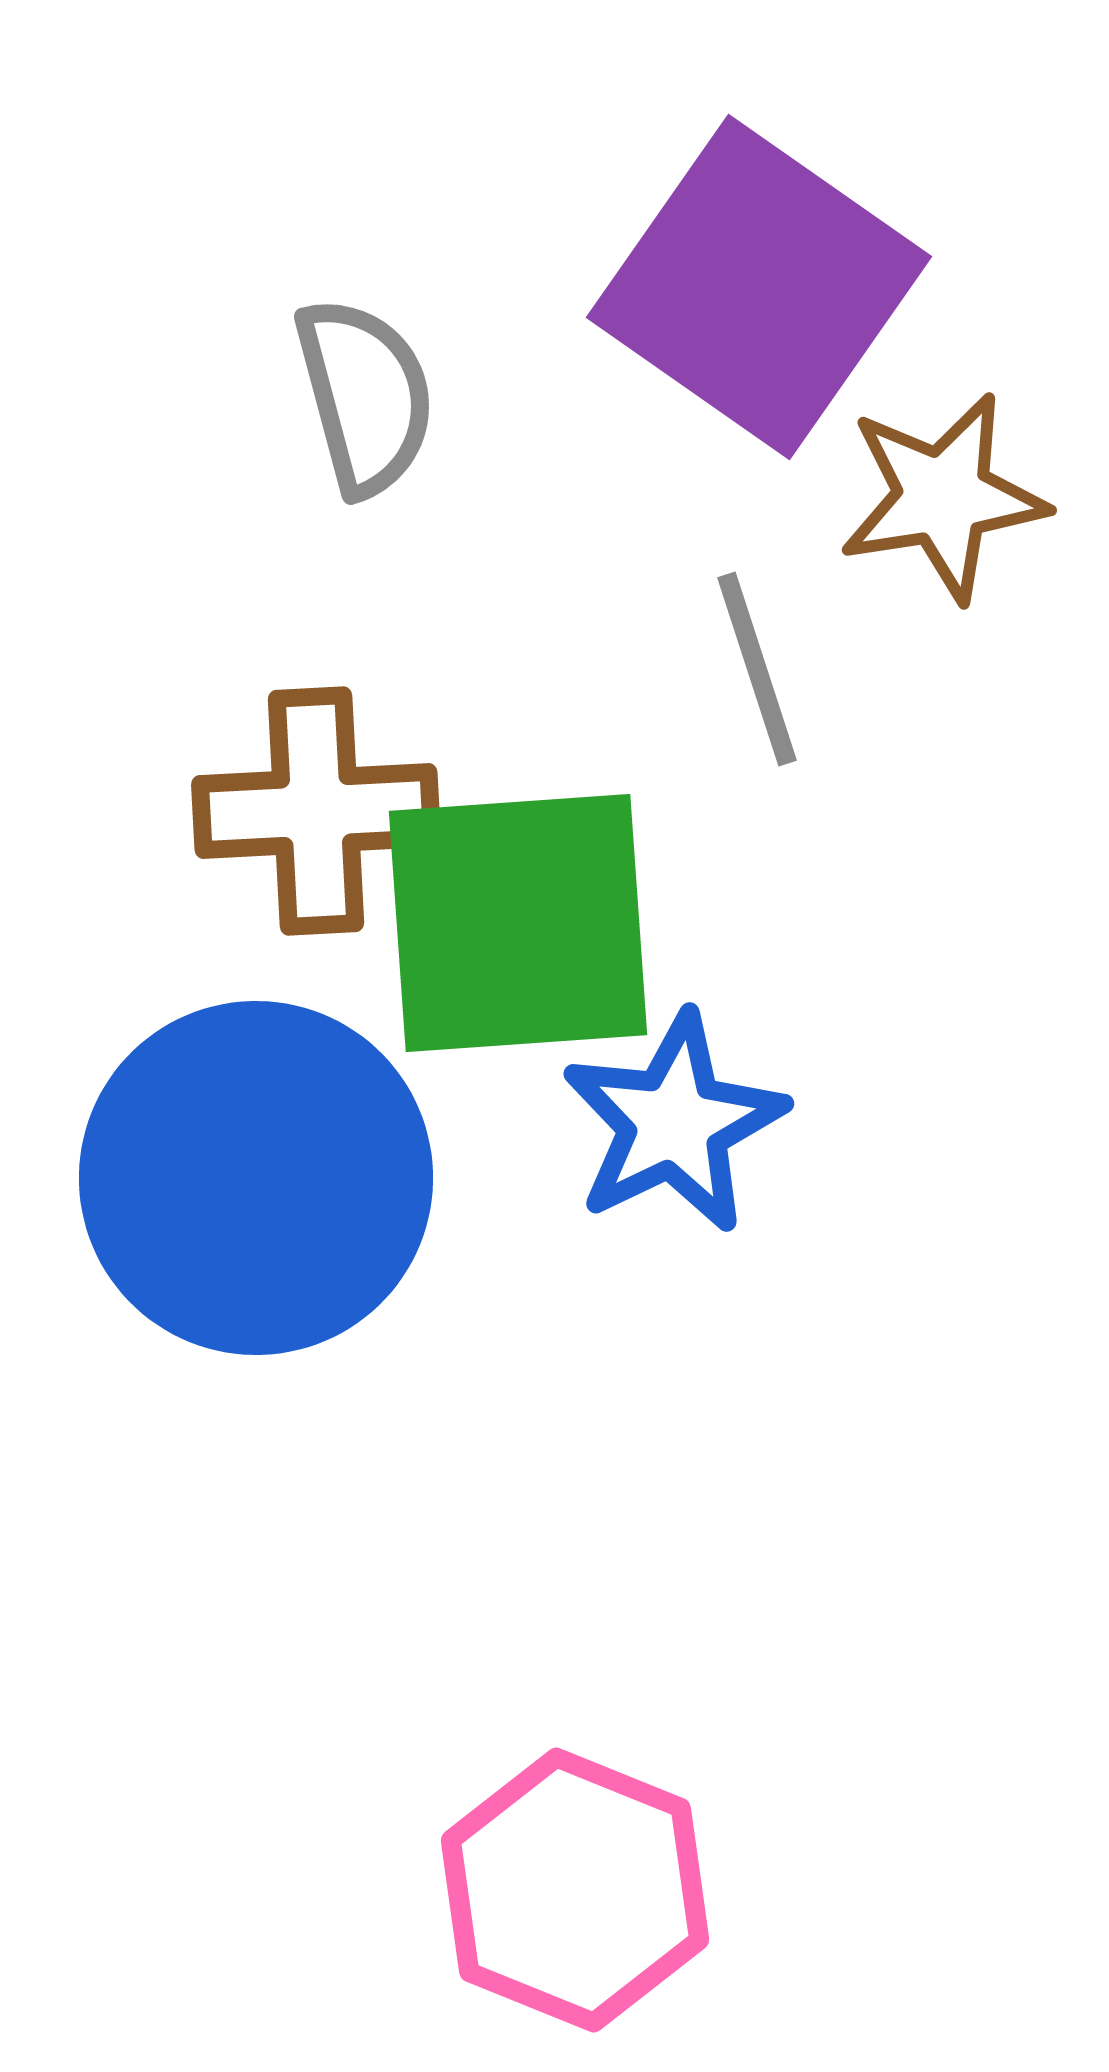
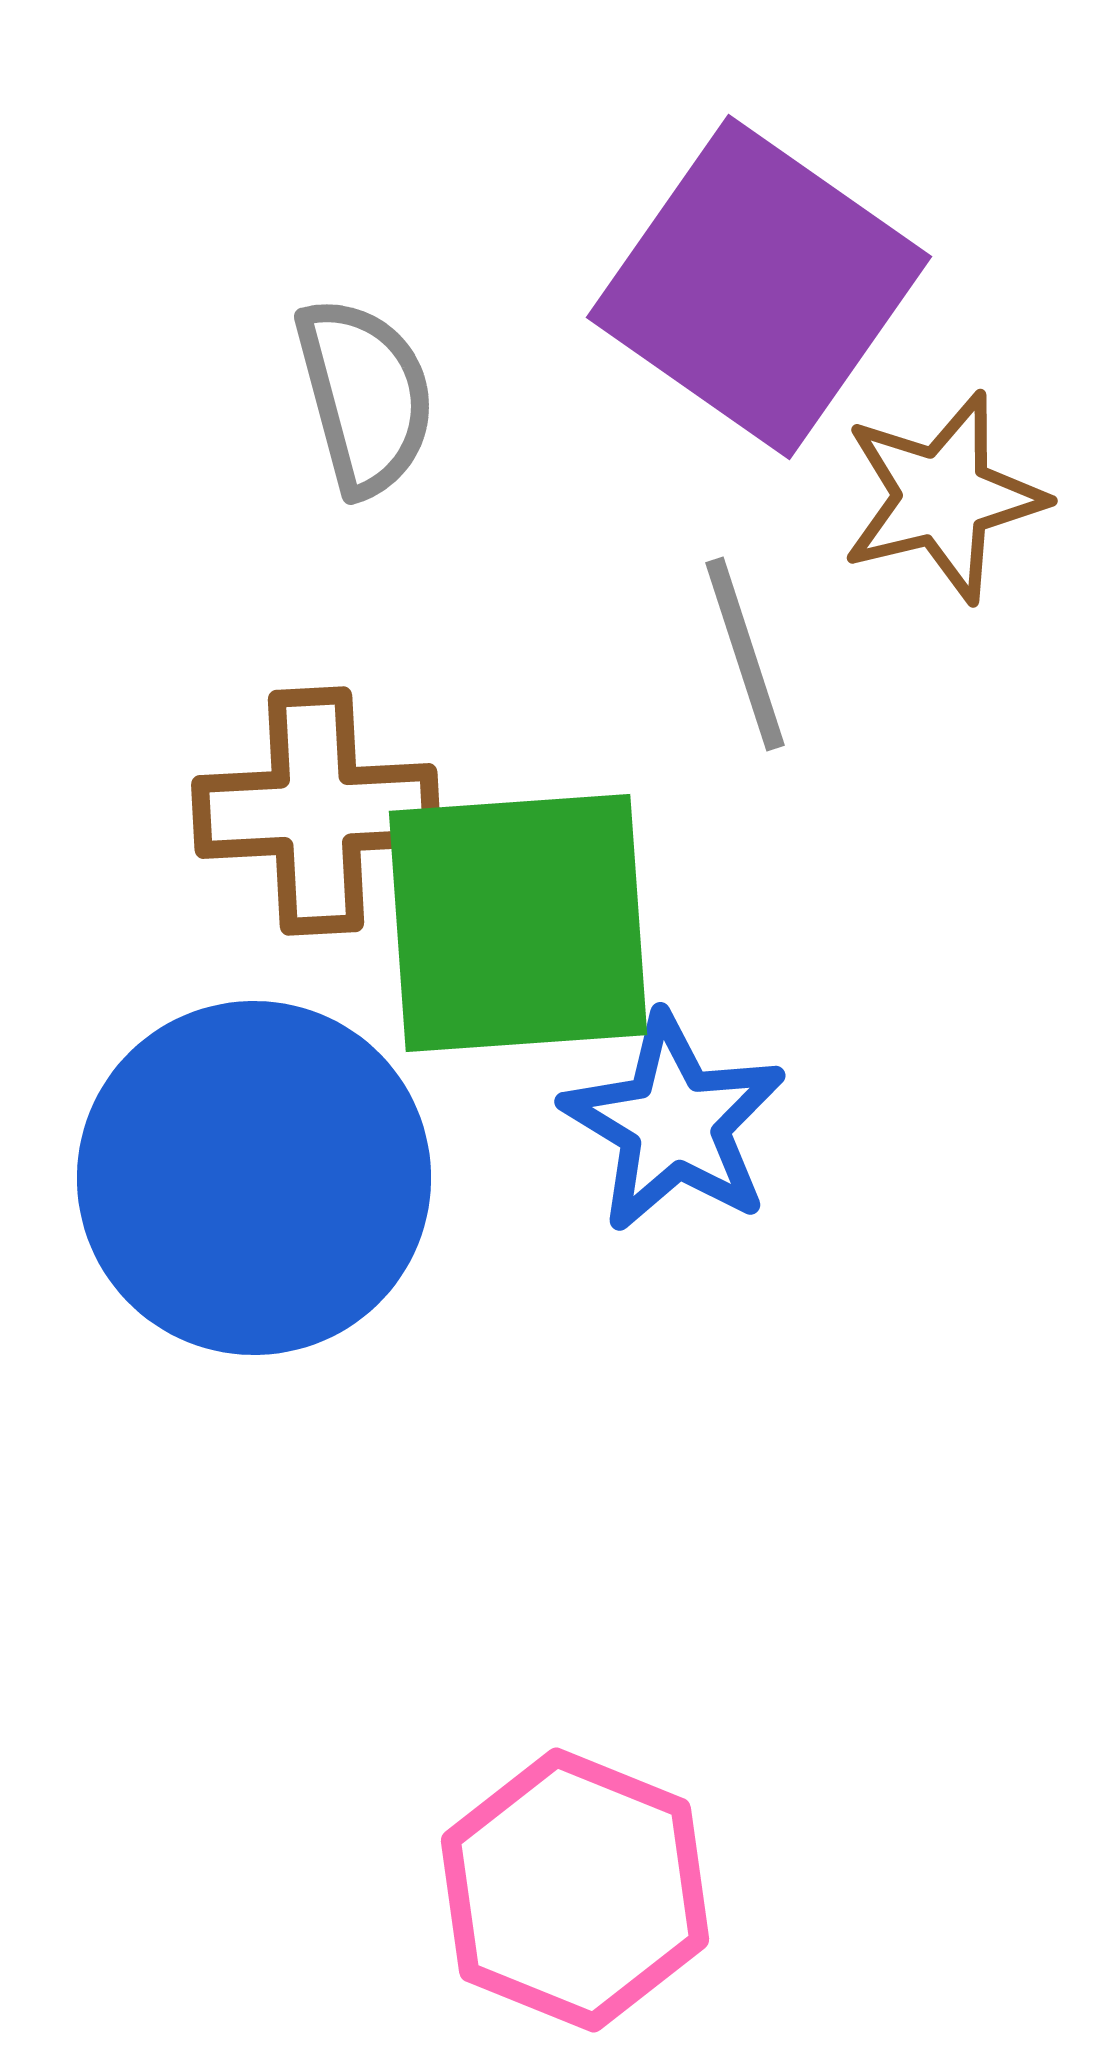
brown star: rotated 5 degrees counterclockwise
gray line: moved 12 px left, 15 px up
blue star: rotated 15 degrees counterclockwise
blue circle: moved 2 px left
